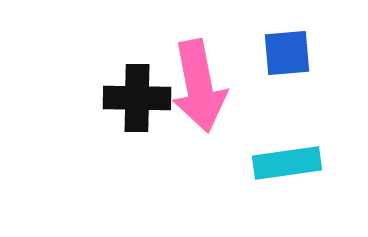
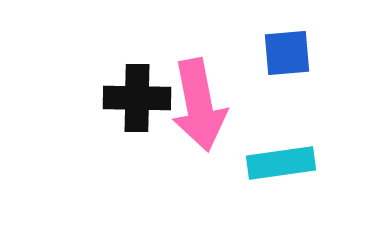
pink arrow: moved 19 px down
cyan rectangle: moved 6 px left
